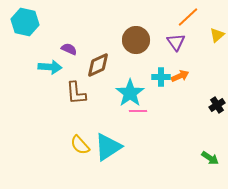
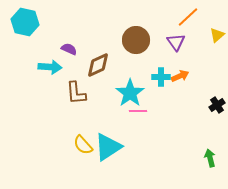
yellow semicircle: moved 3 px right
green arrow: rotated 138 degrees counterclockwise
